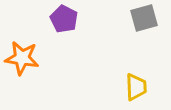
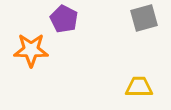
orange star: moved 9 px right, 8 px up; rotated 8 degrees counterclockwise
yellow trapezoid: moved 3 px right; rotated 88 degrees counterclockwise
